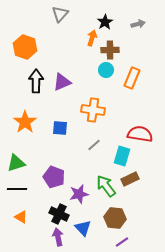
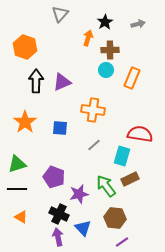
orange arrow: moved 4 px left
green triangle: moved 1 px right, 1 px down
